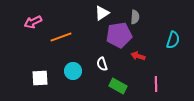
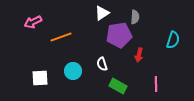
red arrow: moved 1 px right, 1 px up; rotated 96 degrees counterclockwise
